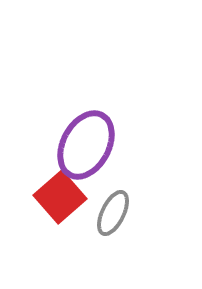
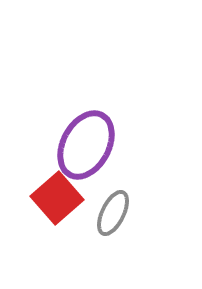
red square: moved 3 px left, 1 px down
